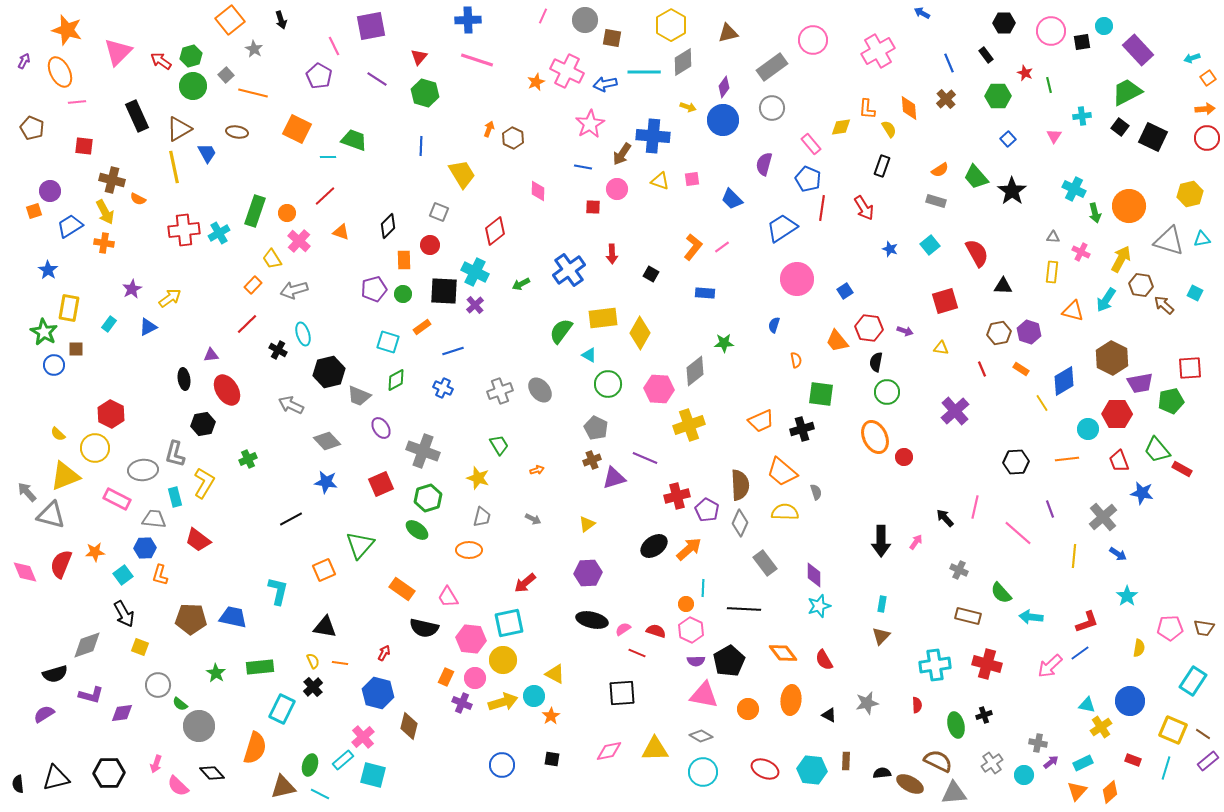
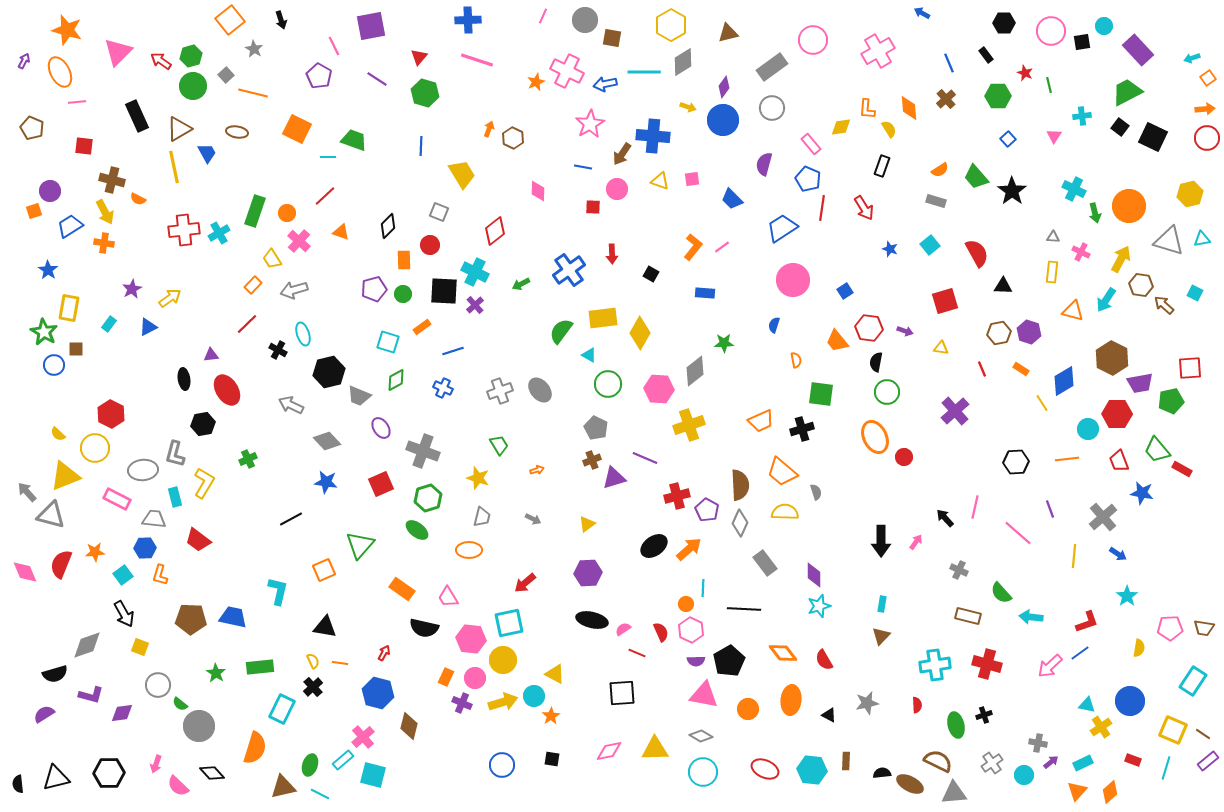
pink circle at (797, 279): moved 4 px left, 1 px down
red semicircle at (656, 631): moved 5 px right, 1 px down; rotated 48 degrees clockwise
